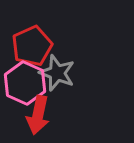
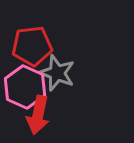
red pentagon: rotated 18 degrees clockwise
pink hexagon: moved 4 px down
